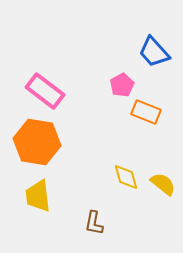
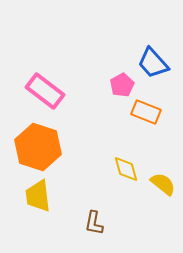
blue trapezoid: moved 1 px left, 11 px down
orange hexagon: moved 1 px right, 5 px down; rotated 9 degrees clockwise
yellow diamond: moved 8 px up
